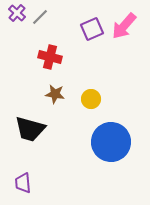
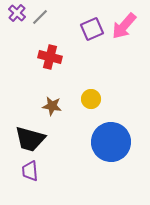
brown star: moved 3 px left, 12 px down
black trapezoid: moved 10 px down
purple trapezoid: moved 7 px right, 12 px up
